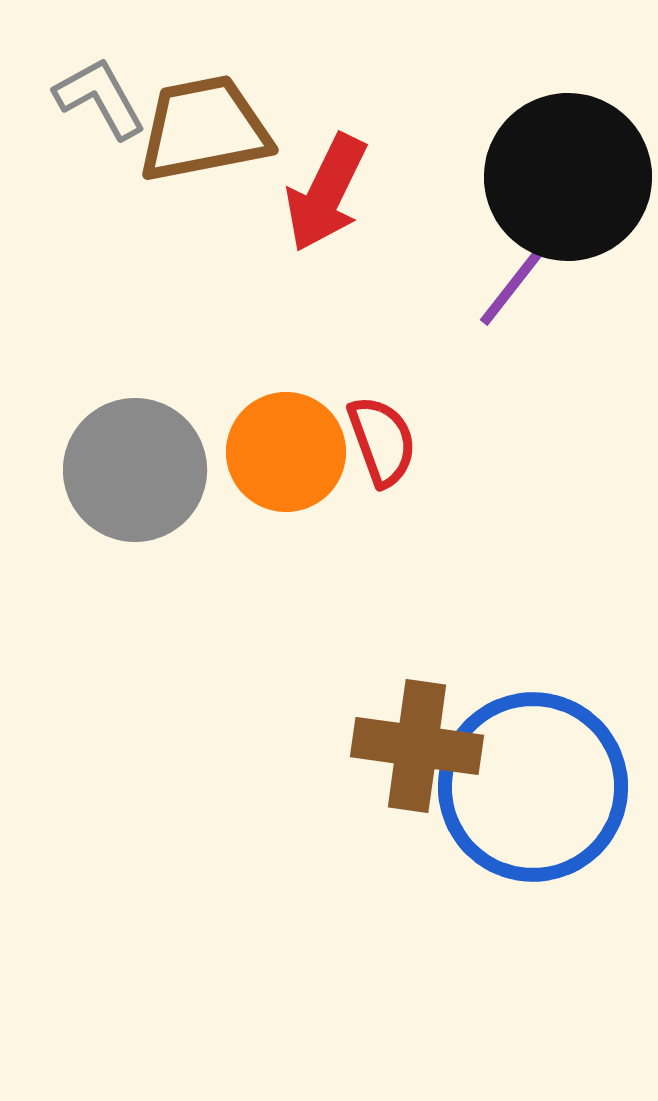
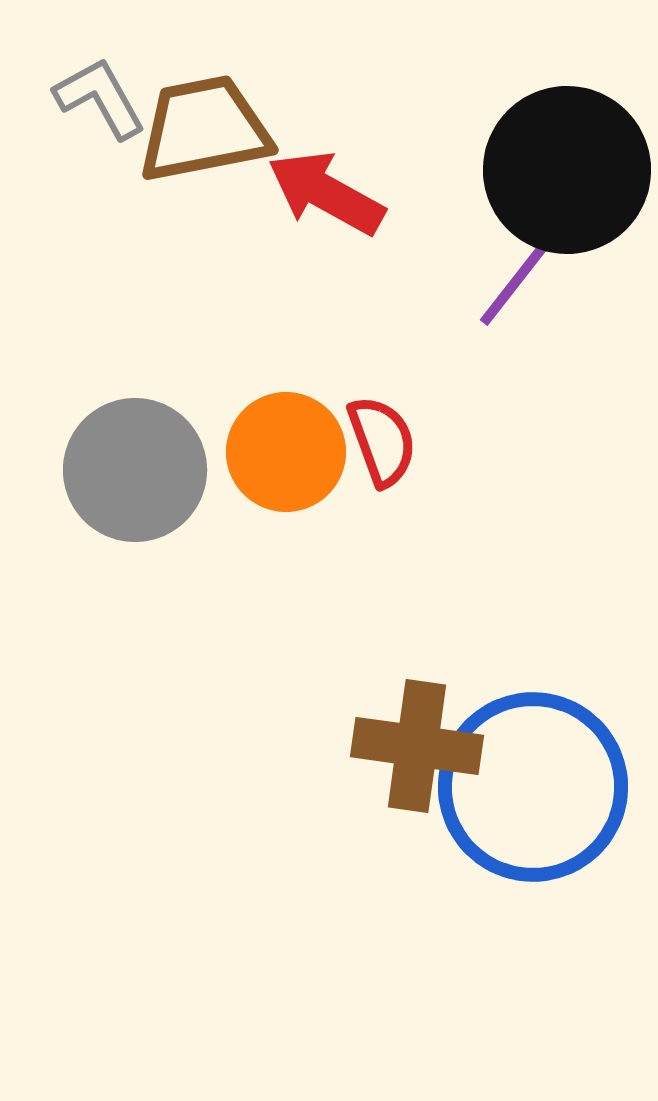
black circle: moved 1 px left, 7 px up
red arrow: rotated 93 degrees clockwise
